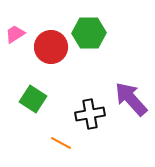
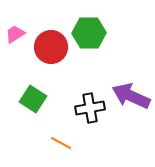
purple arrow: moved 3 px up; rotated 24 degrees counterclockwise
black cross: moved 6 px up
